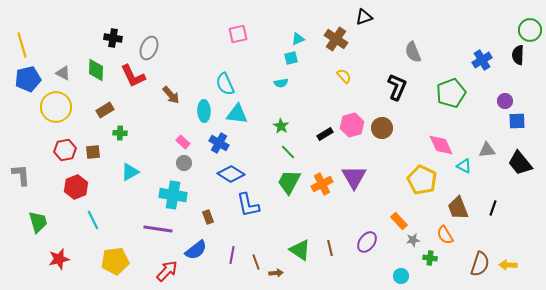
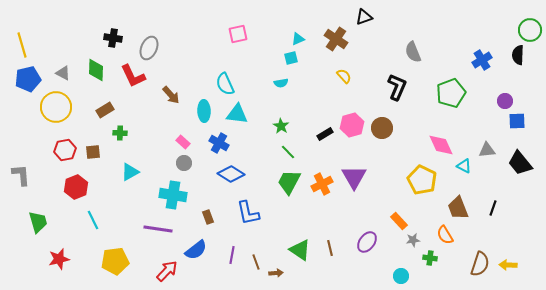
blue L-shape at (248, 205): moved 8 px down
